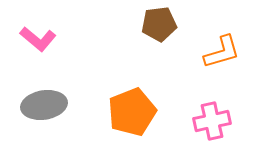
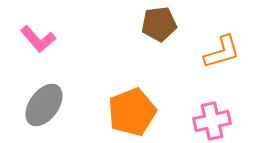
pink L-shape: rotated 9 degrees clockwise
gray ellipse: rotated 45 degrees counterclockwise
